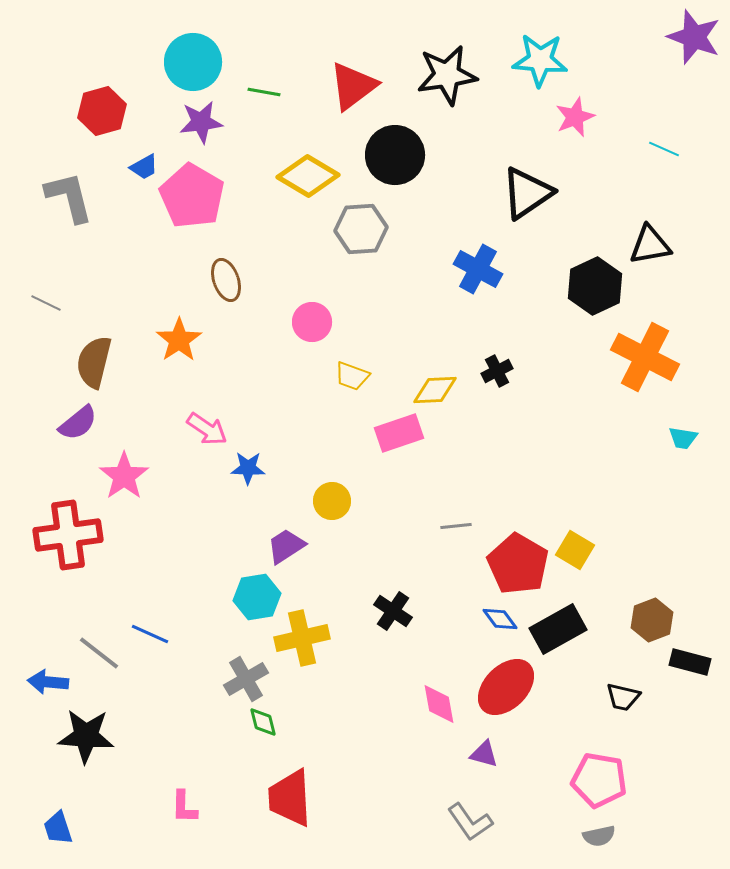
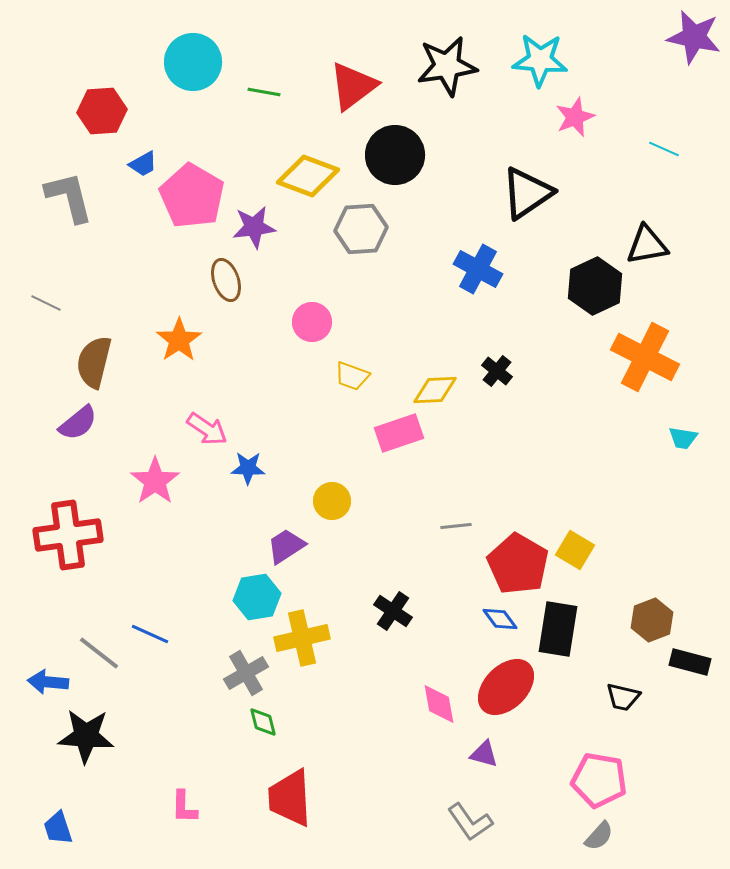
purple star at (694, 37): rotated 8 degrees counterclockwise
black star at (447, 75): moved 9 px up
red hexagon at (102, 111): rotated 12 degrees clockwise
purple star at (201, 122): moved 53 px right, 105 px down
blue trapezoid at (144, 167): moved 1 px left, 3 px up
yellow diamond at (308, 176): rotated 10 degrees counterclockwise
black triangle at (650, 245): moved 3 px left
black cross at (497, 371): rotated 24 degrees counterclockwise
pink star at (124, 476): moved 31 px right, 5 px down
black rectangle at (558, 629): rotated 52 degrees counterclockwise
gray cross at (246, 679): moved 6 px up
gray semicircle at (599, 836): rotated 36 degrees counterclockwise
